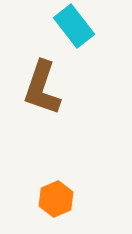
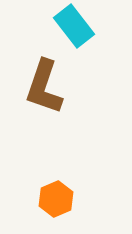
brown L-shape: moved 2 px right, 1 px up
